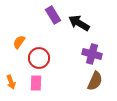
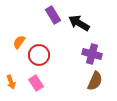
red circle: moved 3 px up
pink rectangle: rotated 35 degrees counterclockwise
